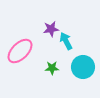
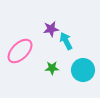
cyan circle: moved 3 px down
